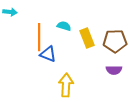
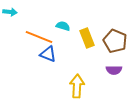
cyan semicircle: moved 1 px left
orange line: rotated 68 degrees counterclockwise
brown pentagon: rotated 25 degrees clockwise
yellow arrow: moved 11 px right, 1 px down
